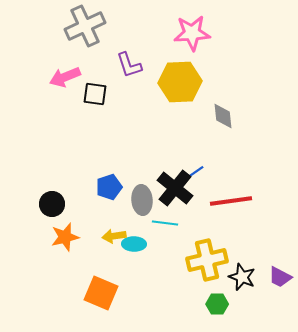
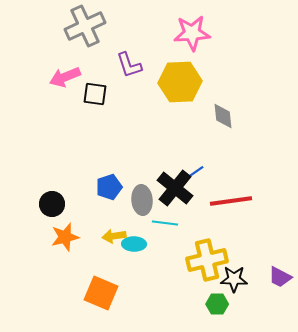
black star: moved 8 px left, 2 px down; rotated 20 degrees counterclockwise
